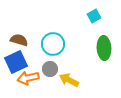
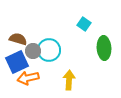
cyan square: moved 10 px left, 8 px down; rotated 24 degrees counterclockwise
brown semicircle: moved 1 px left, 1 px up
cyan circle: moved 4 px left, 6 px down
blue square: moved 1 px right
gray circle: moved 17 px left, 18 px up
yellow arrow: rotated 66 degrees clockwise
